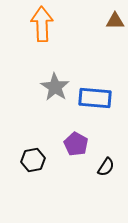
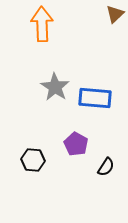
brown triangle: moved 7 px up; rotated 42 degrees counterclockwise
black hexagon: rotated 15 degrees clockwise
